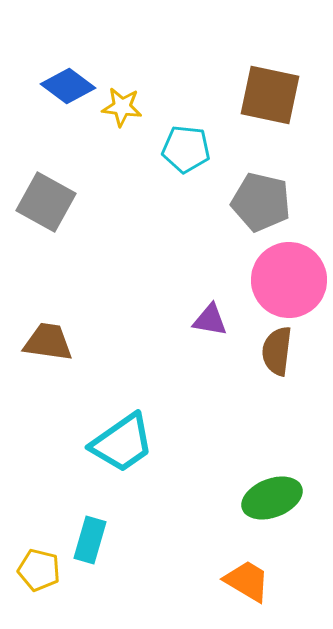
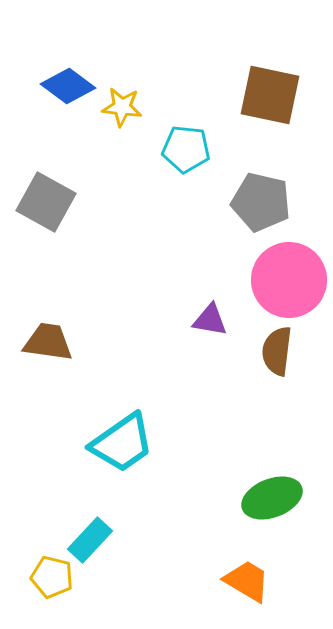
cyan rectangle: rotated 27 degrees clockwise
yellow pentagon: moved 13 px right, 7 px down
